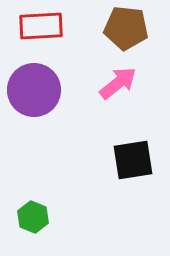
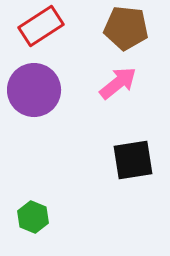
red rectangle: rotated 30 degrees counterclockwise
